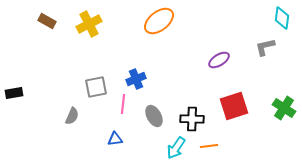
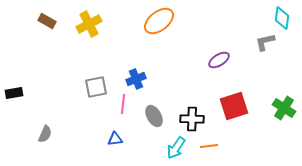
gray L-shape: moved 5 px up
gray semicircle: moved 27 px left, 18 px down
